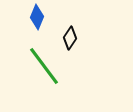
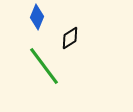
black diamond: rotated 25 degrees clockwise
